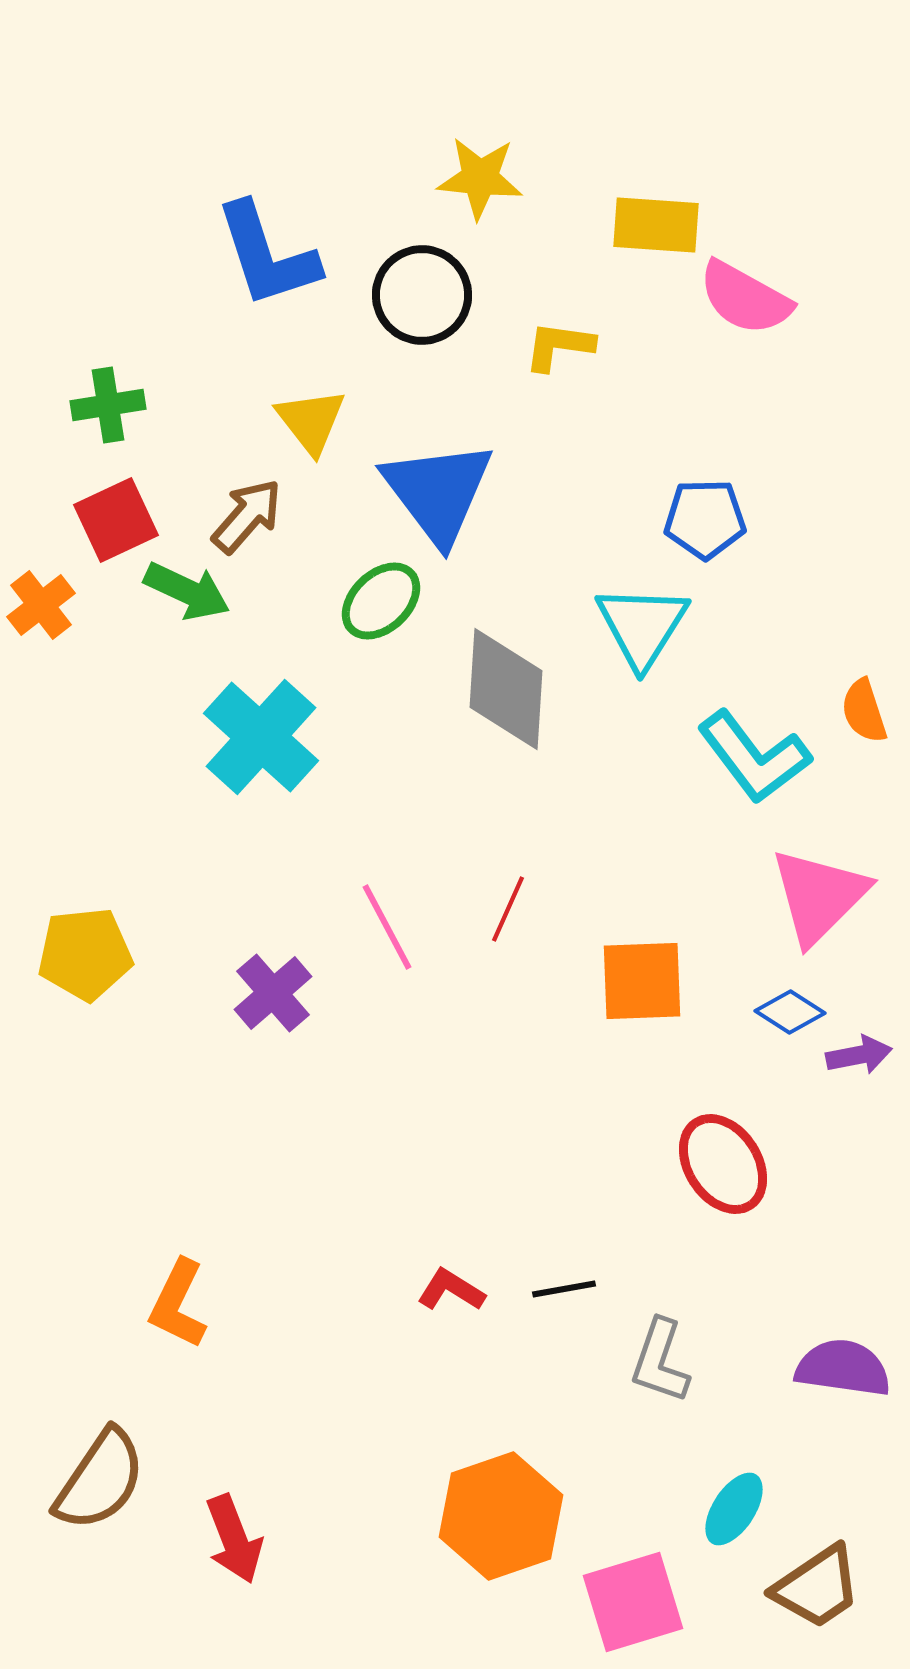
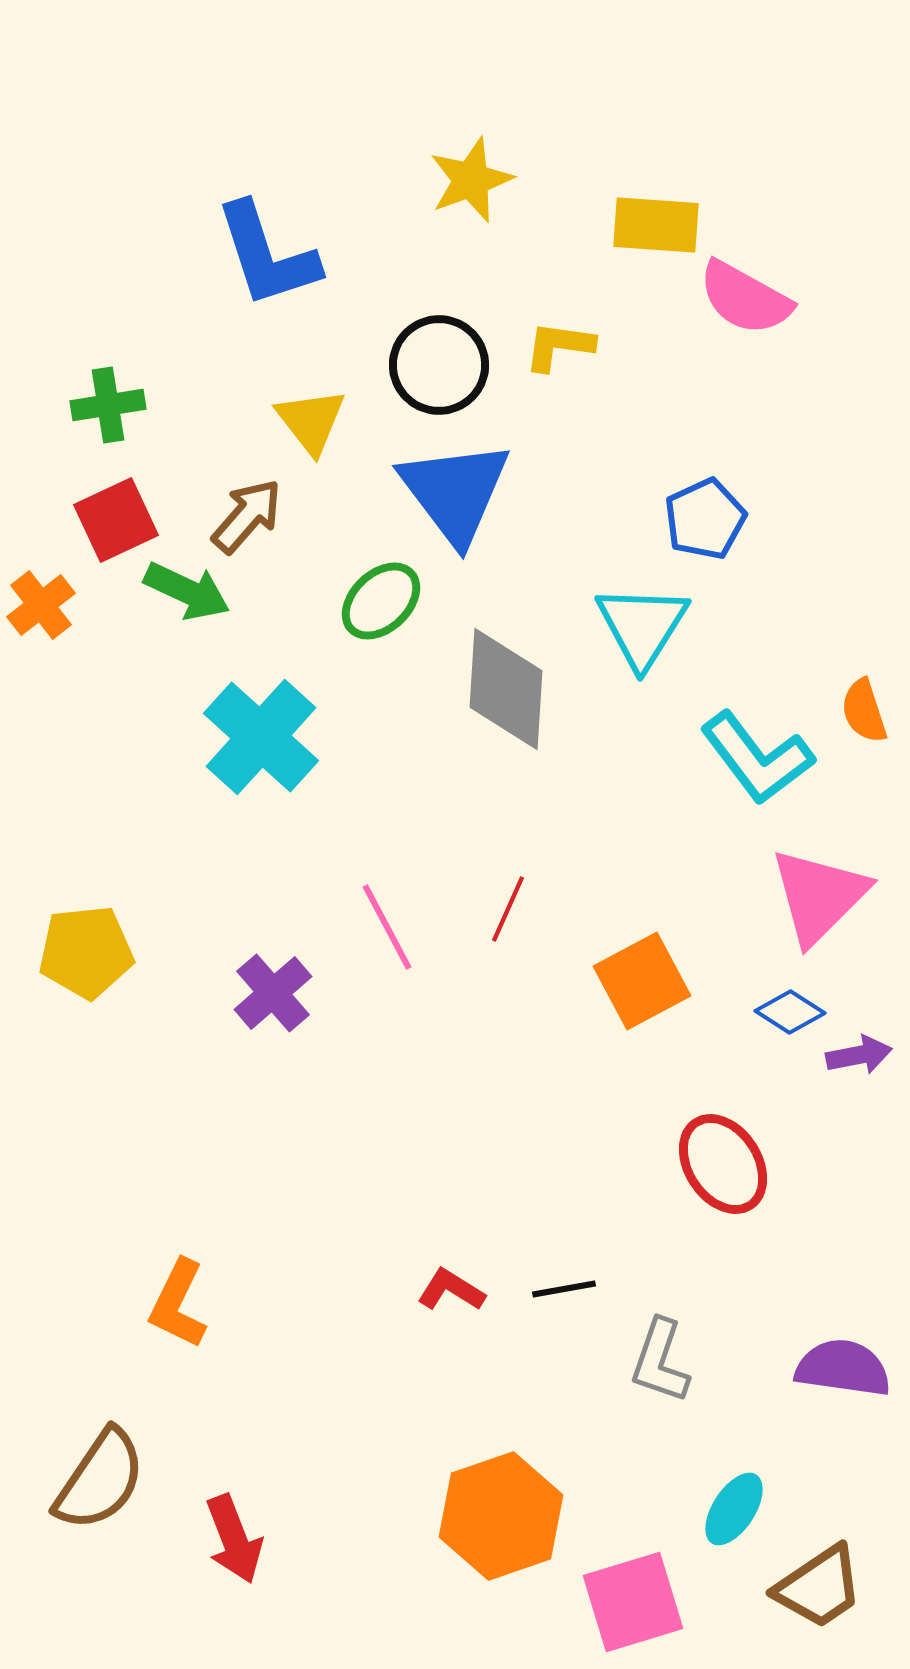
yellow star: moved 9 px left, 2 px down; rotated 26 degrees counterclockwise
black circle: moved 17 px right, 70 px down
blue triangle: moved 17 px right
blue pentagon: rotated 24 degrees counterclockwise
cyan L-shape: moved 3 px right, 1 px down
yellow pentagon: moved 1 px right, 2 px up
orange square: rotated 26 degrees counterclockwise
brown trapezoid: moved 2 px right
